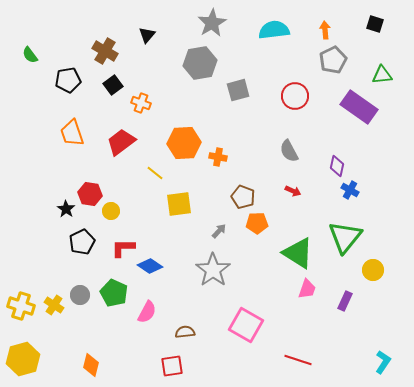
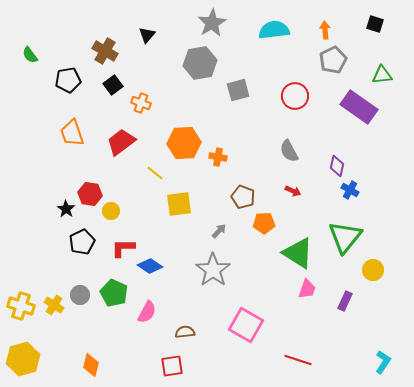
orange pentagon at (257, 223): moved 7 px right
